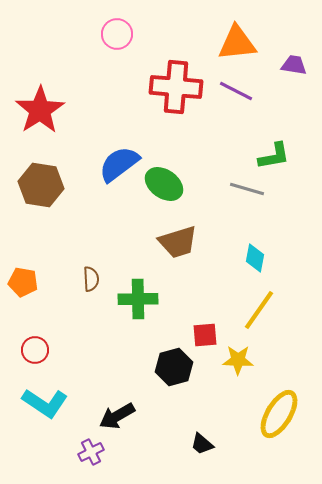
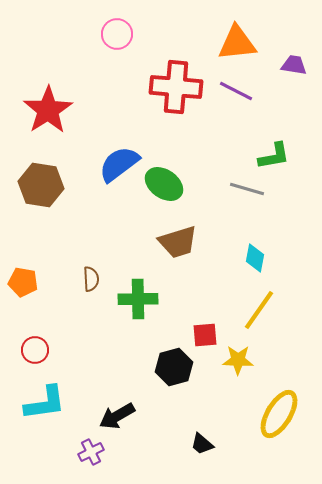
red star: moved 8 px right
cyan L-shape: rotated 42 degrees counterclockwise
